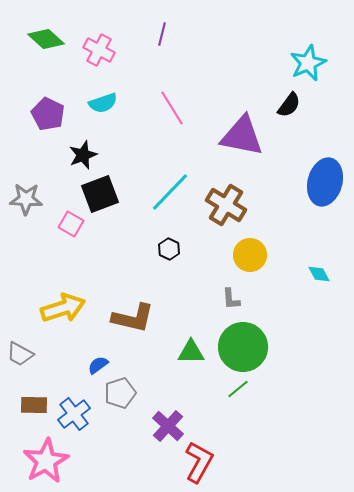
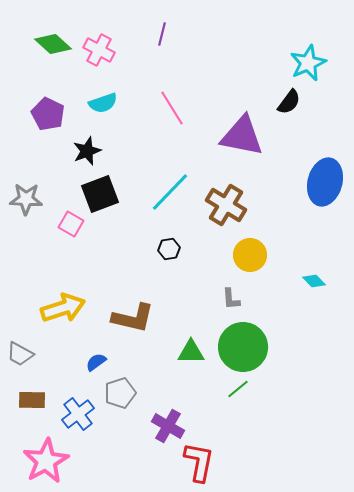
green diamond: moved 7 px right, 5 px down
black semicircle: moved 3 px up
black star: moved 4 px right, 4 px up
black hexagon: rotated 25 degrees clockwise
cyan diamond: moved 5 px left, 7 px down; rotated 15 degrees counterclockwise
blue semicircle: moved 2 px left, 3 px up
brown rectangle: moved 2 px left, 5 px up
blue cross: moved 4 px right
purple cross: rotated 12 degrees counterclockwise
red L-shape: rotated 18 degrees counterclockwise
